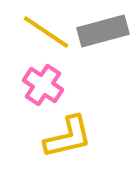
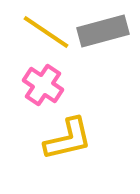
yellow L-shape: moved 2 px down
